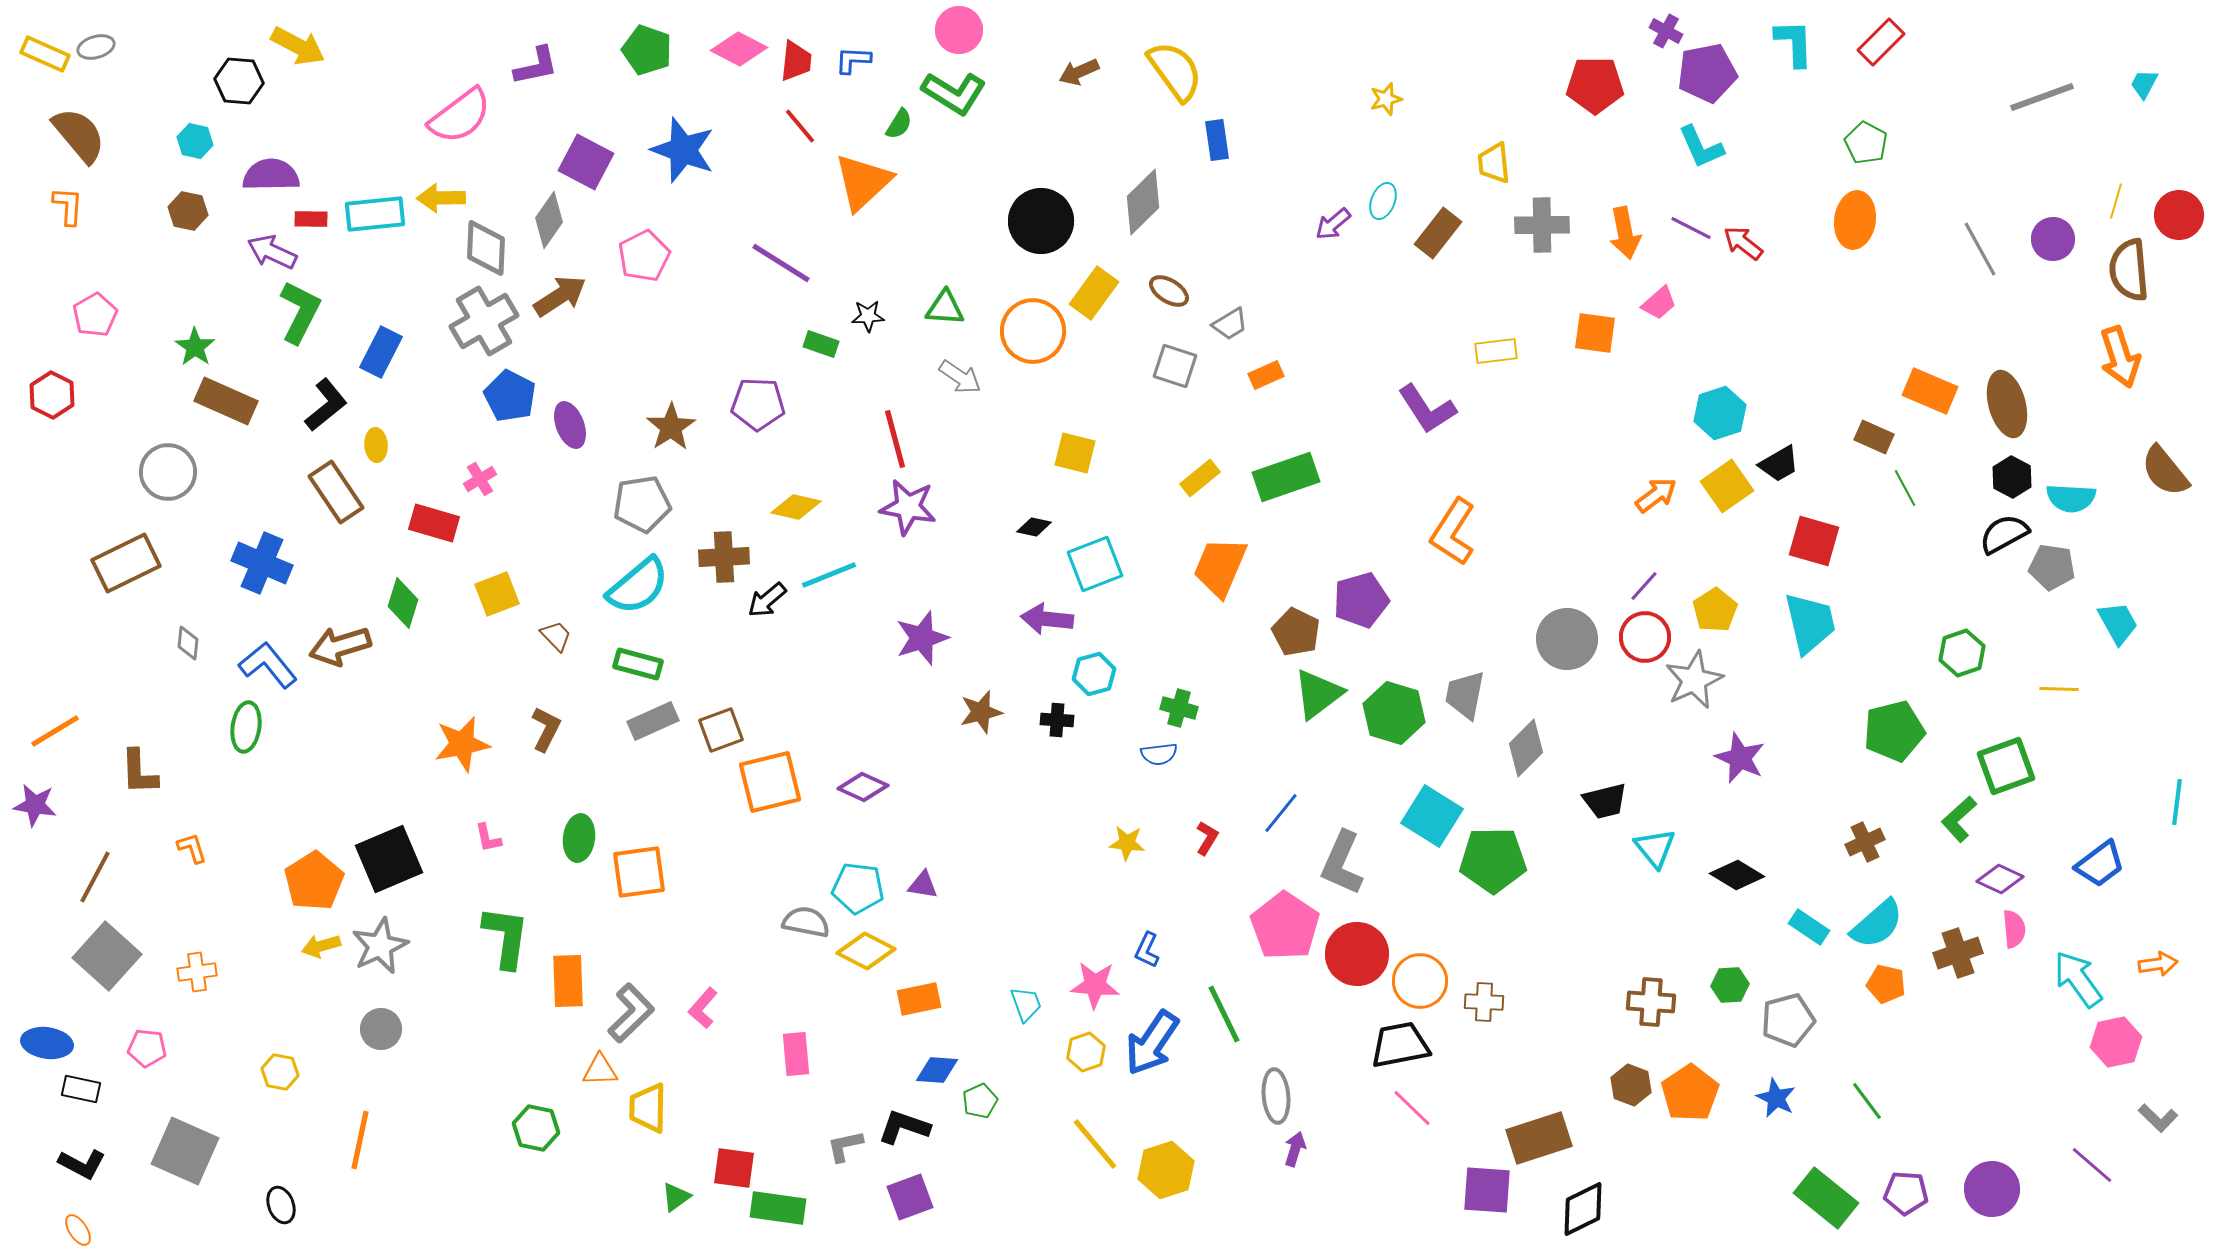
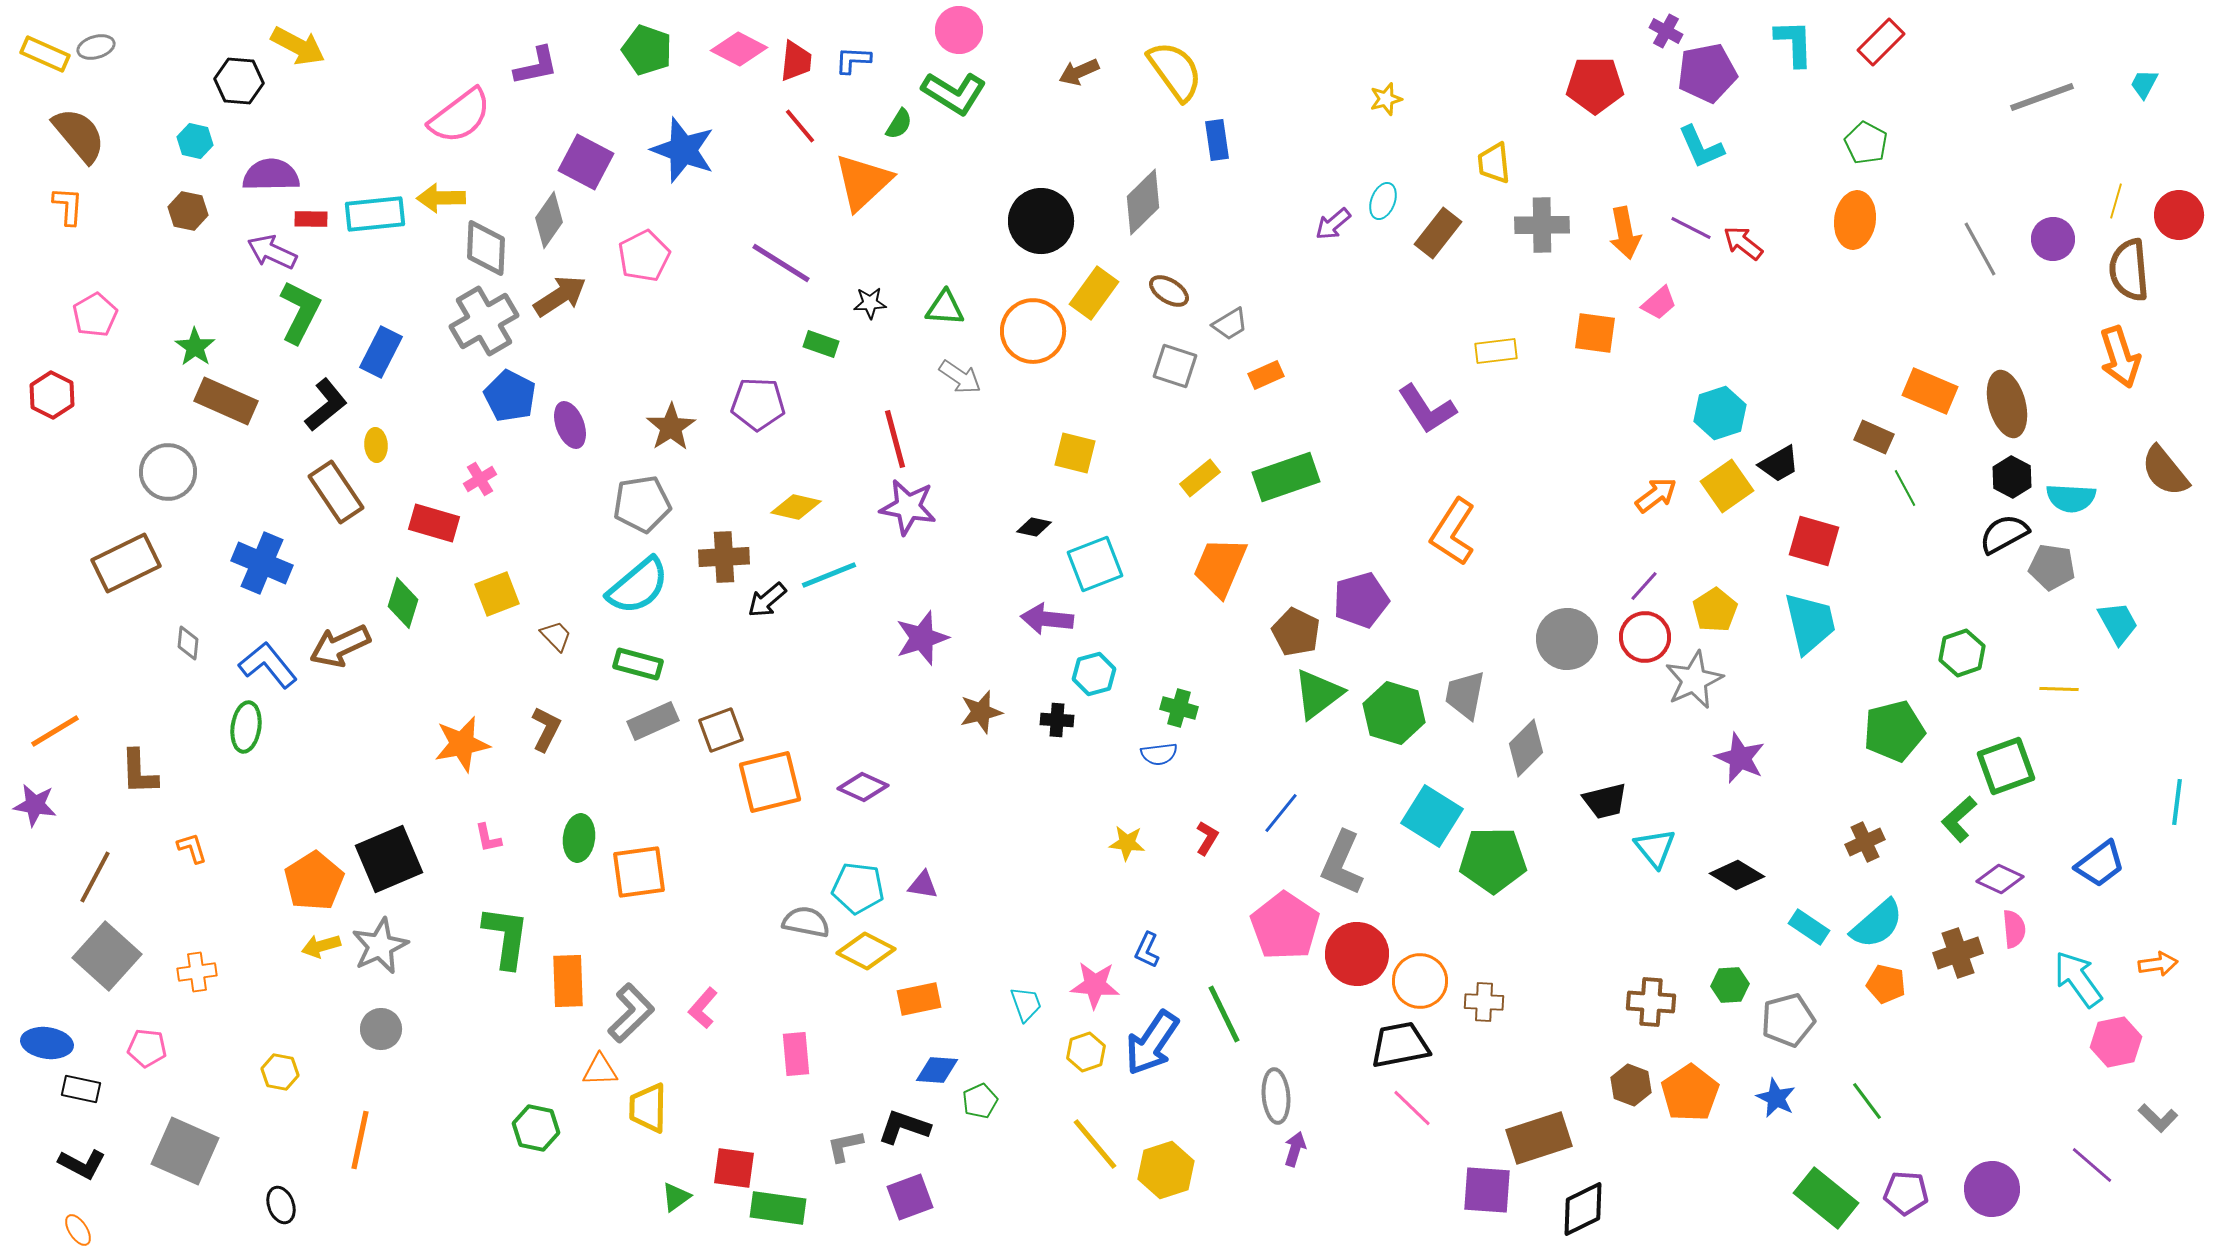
black star at (868, 316): moved 2 px right, 13 px up
brown arrow at (340, 646): rotated 8 degrees counterclockwise
